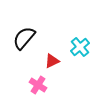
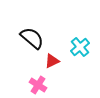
black semicircle: moved 8 px right; rotated 90 degrees clockwise
